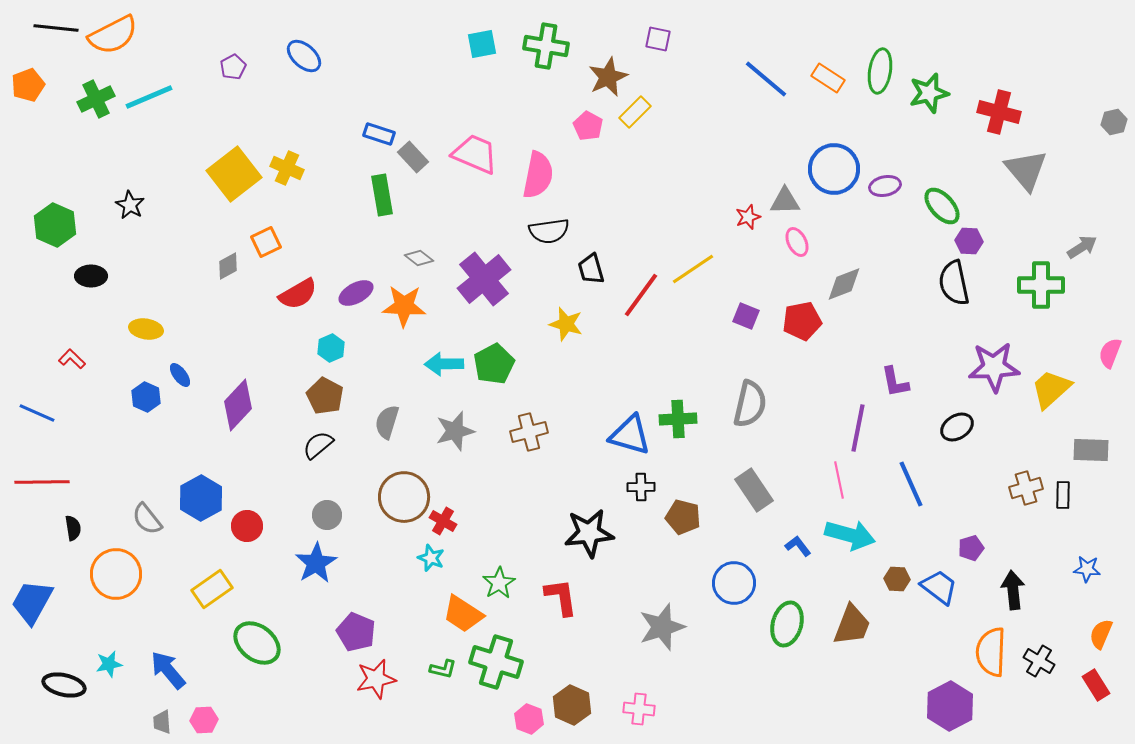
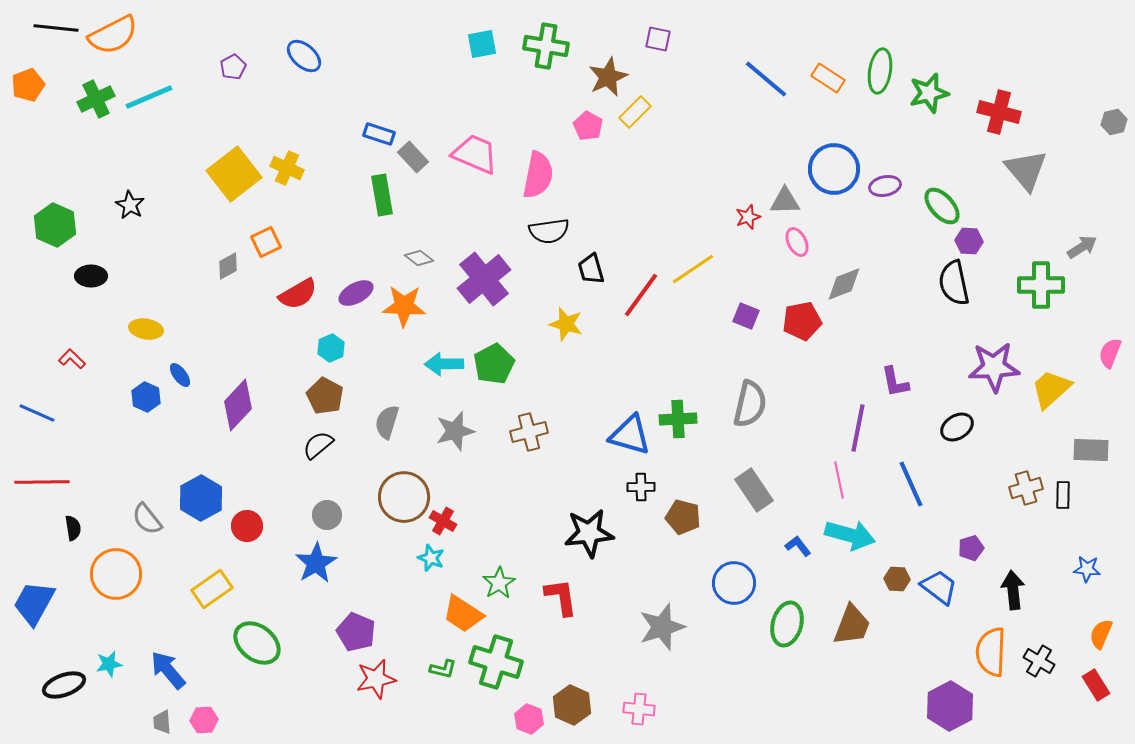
blue trapezoid at (32, 602): moved 2 px right, 1 px down
black ellipse at (64, 685): rotated 33 degrees counterclockwise
